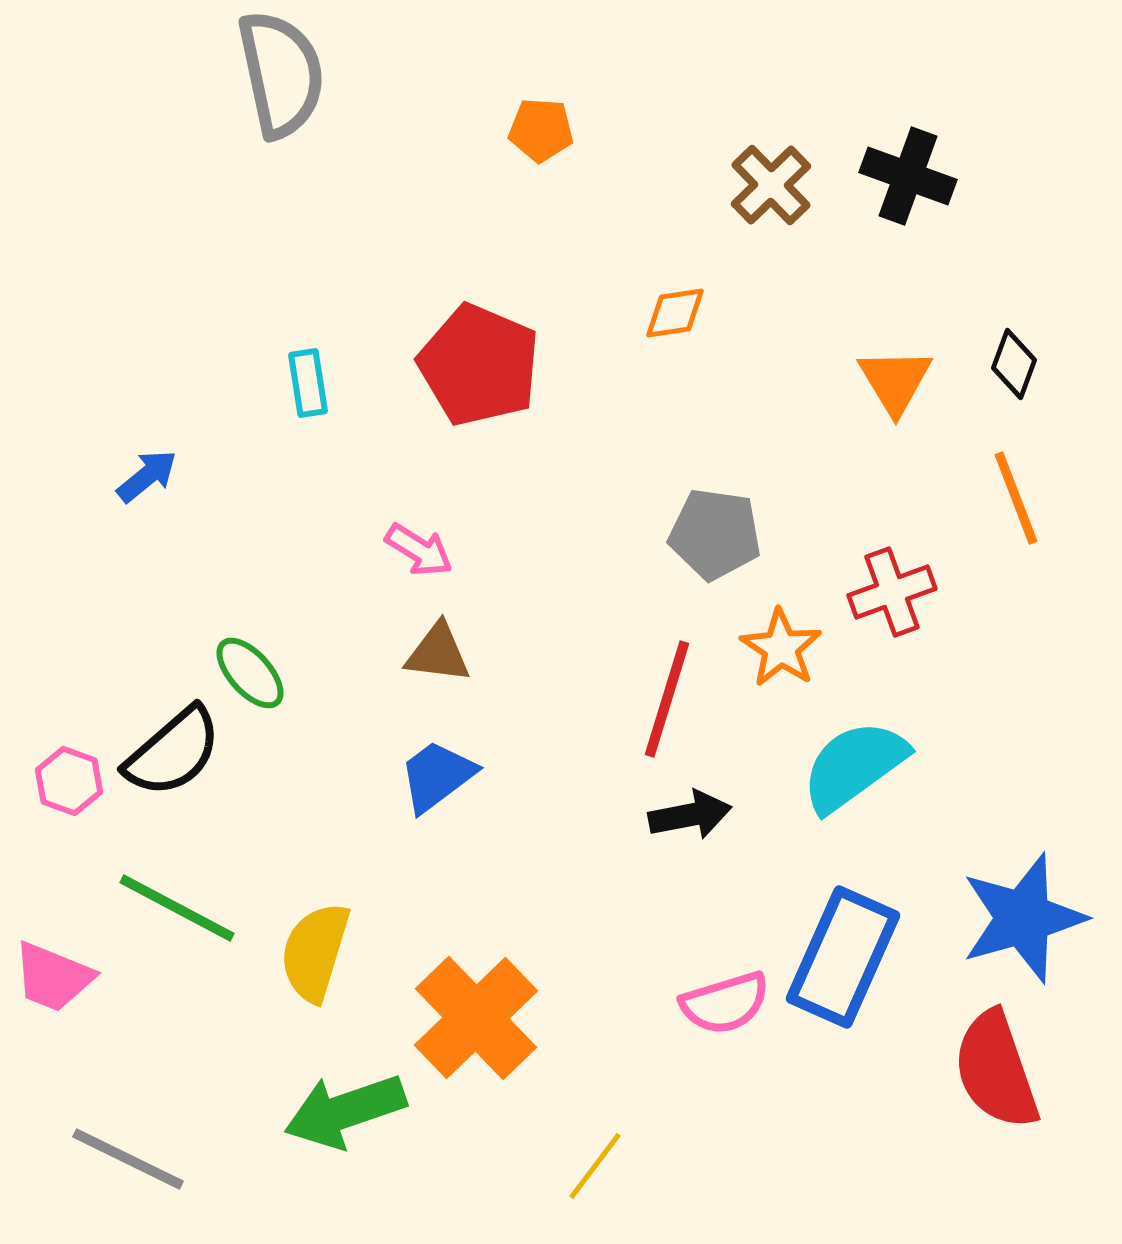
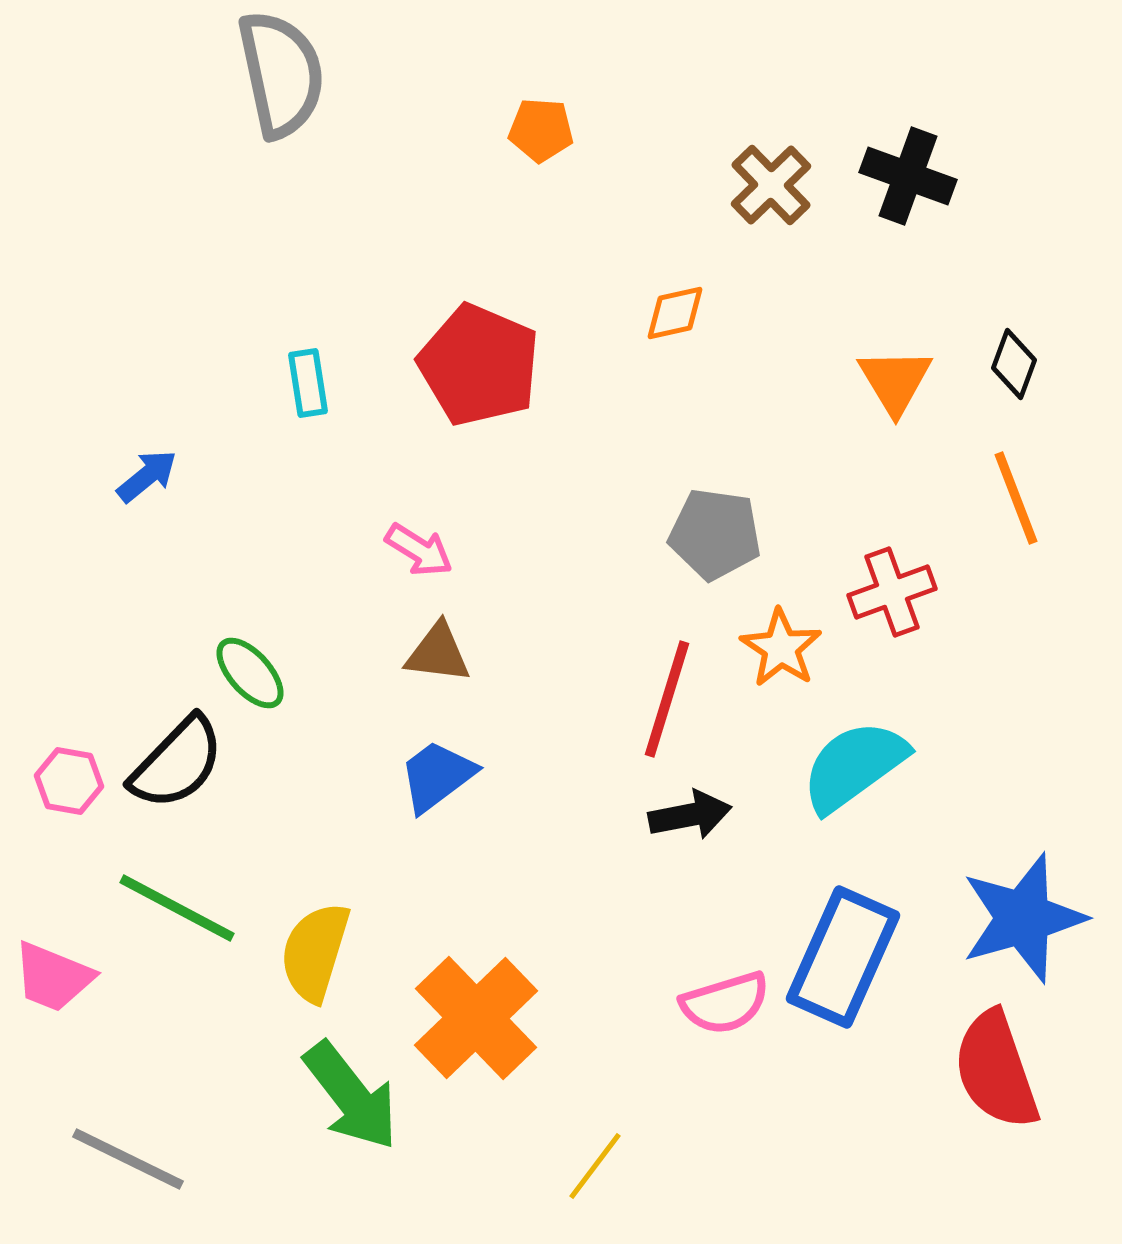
orange diamond: rotated 4 degrees counterclockwise
black semicircle: moved 4 px right, 11 px down; rotated 5 degrees counterclockwise
pink hexagon: rotated 10 degrees counterclockwise
green arrow: moved 6 px right, 15 px up; rotated 109 degrees counterclockwise
